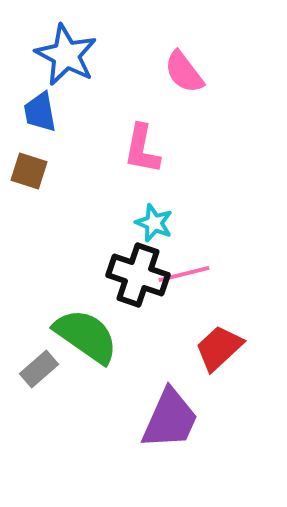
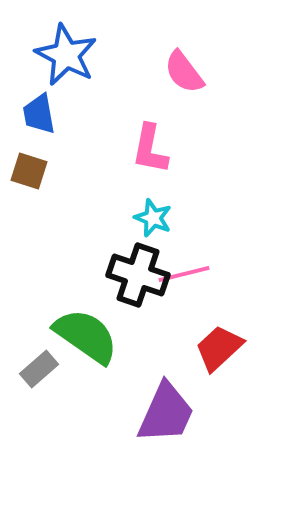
blue trapezoid: moved 1 px left, 2 px down
pink L-shape: moved 8 px right
cyan star: moved 1 px left, 5 px up
purple trapezoid: moved 4 px left, 6 px up
